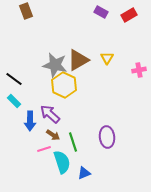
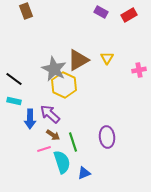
gray star: moved 1 px left, 4 px down; rotated 15 degrees clockwise
cyan rectangle: rotated 32 degrees counterclockwise
blue arrow: moved 2 px up
